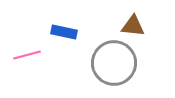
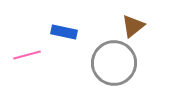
brown triangle: rotated 45 degrees counterclockwise
